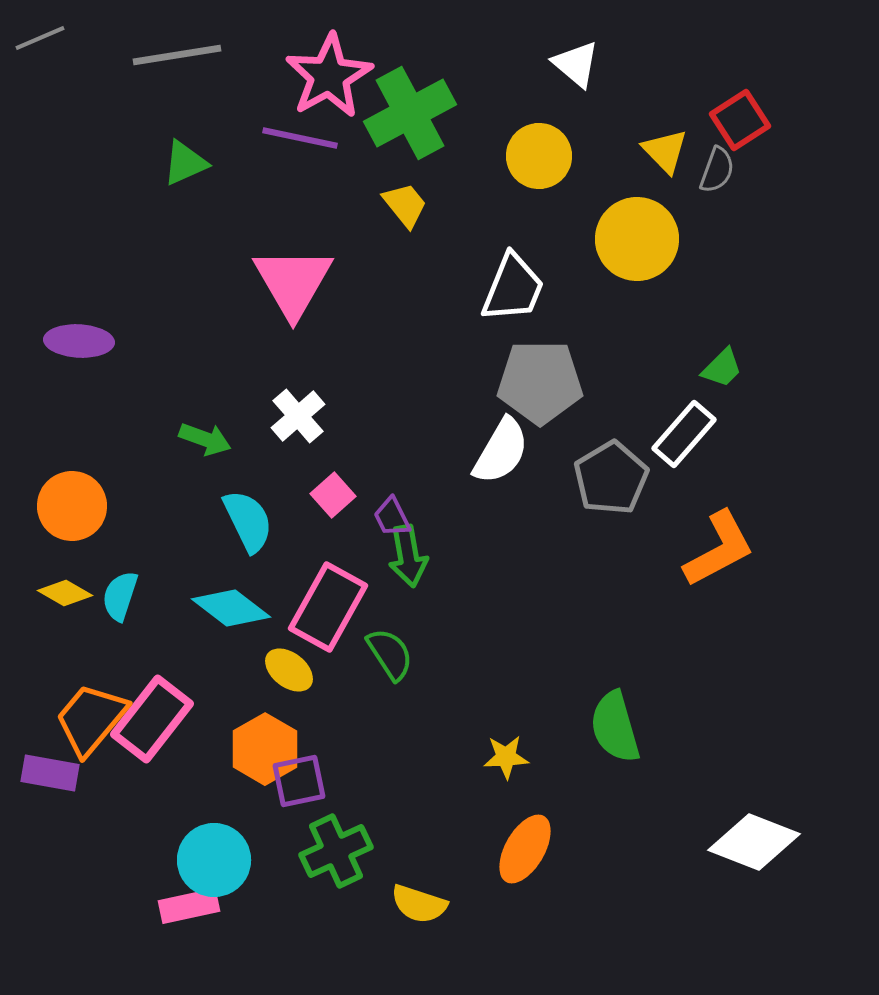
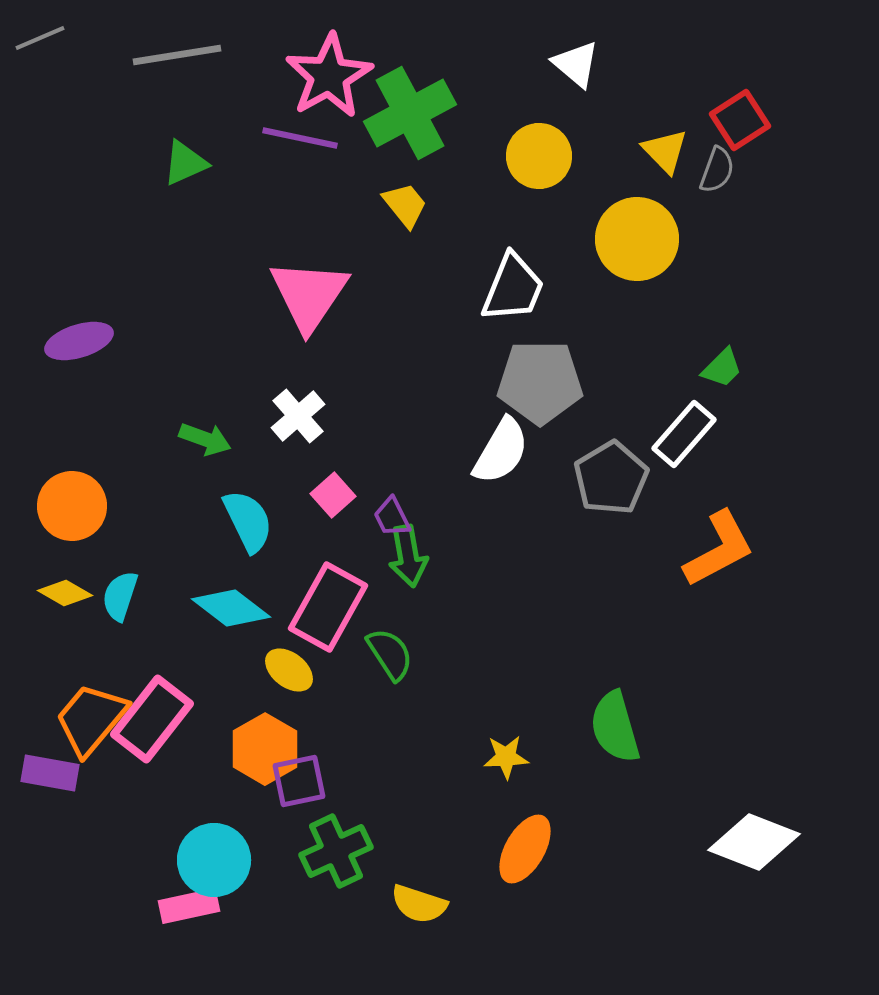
pink triangle at (293, 282): moved 16 px right, 13 px down; rotated 4 degrees clockwise
purple ellipse at (79, 341): rotated 20 degrees counterclockwise
